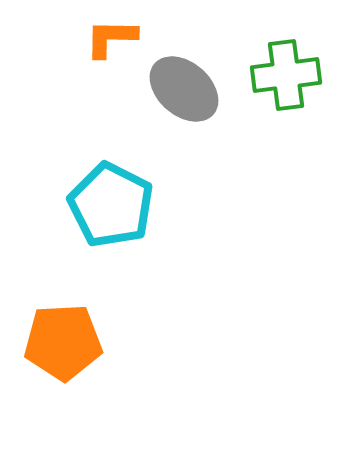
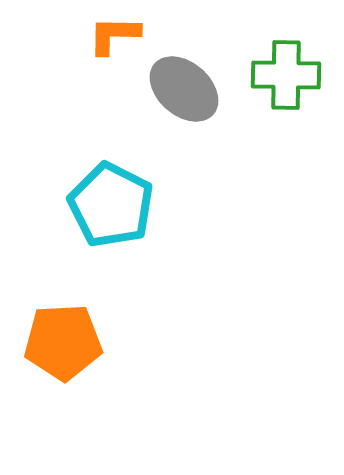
orange L-shape: moved 3 px right, 3 px up
green cross: rotated 8 degrees clockwise
